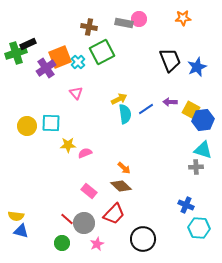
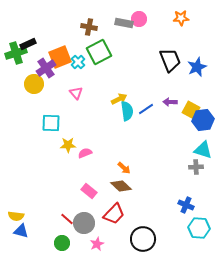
orange star: moved 2 px left
green square: moved 3 px left
cyan semicircle: moved 2 px right, 3 px up
yellow circle: moved 7 px right, 42 px up
